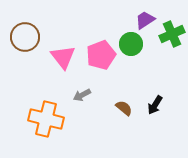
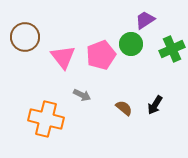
green cross: moved 15 px down
gray arrow: rotated 126 degrees counterclockwise
